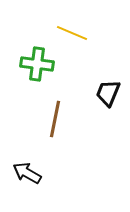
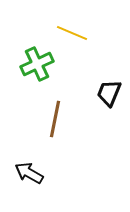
green cross: rotated 32 degrees counterclockwise
black trapezoid: moved 1 px right
black arrow: moved 2 px right
